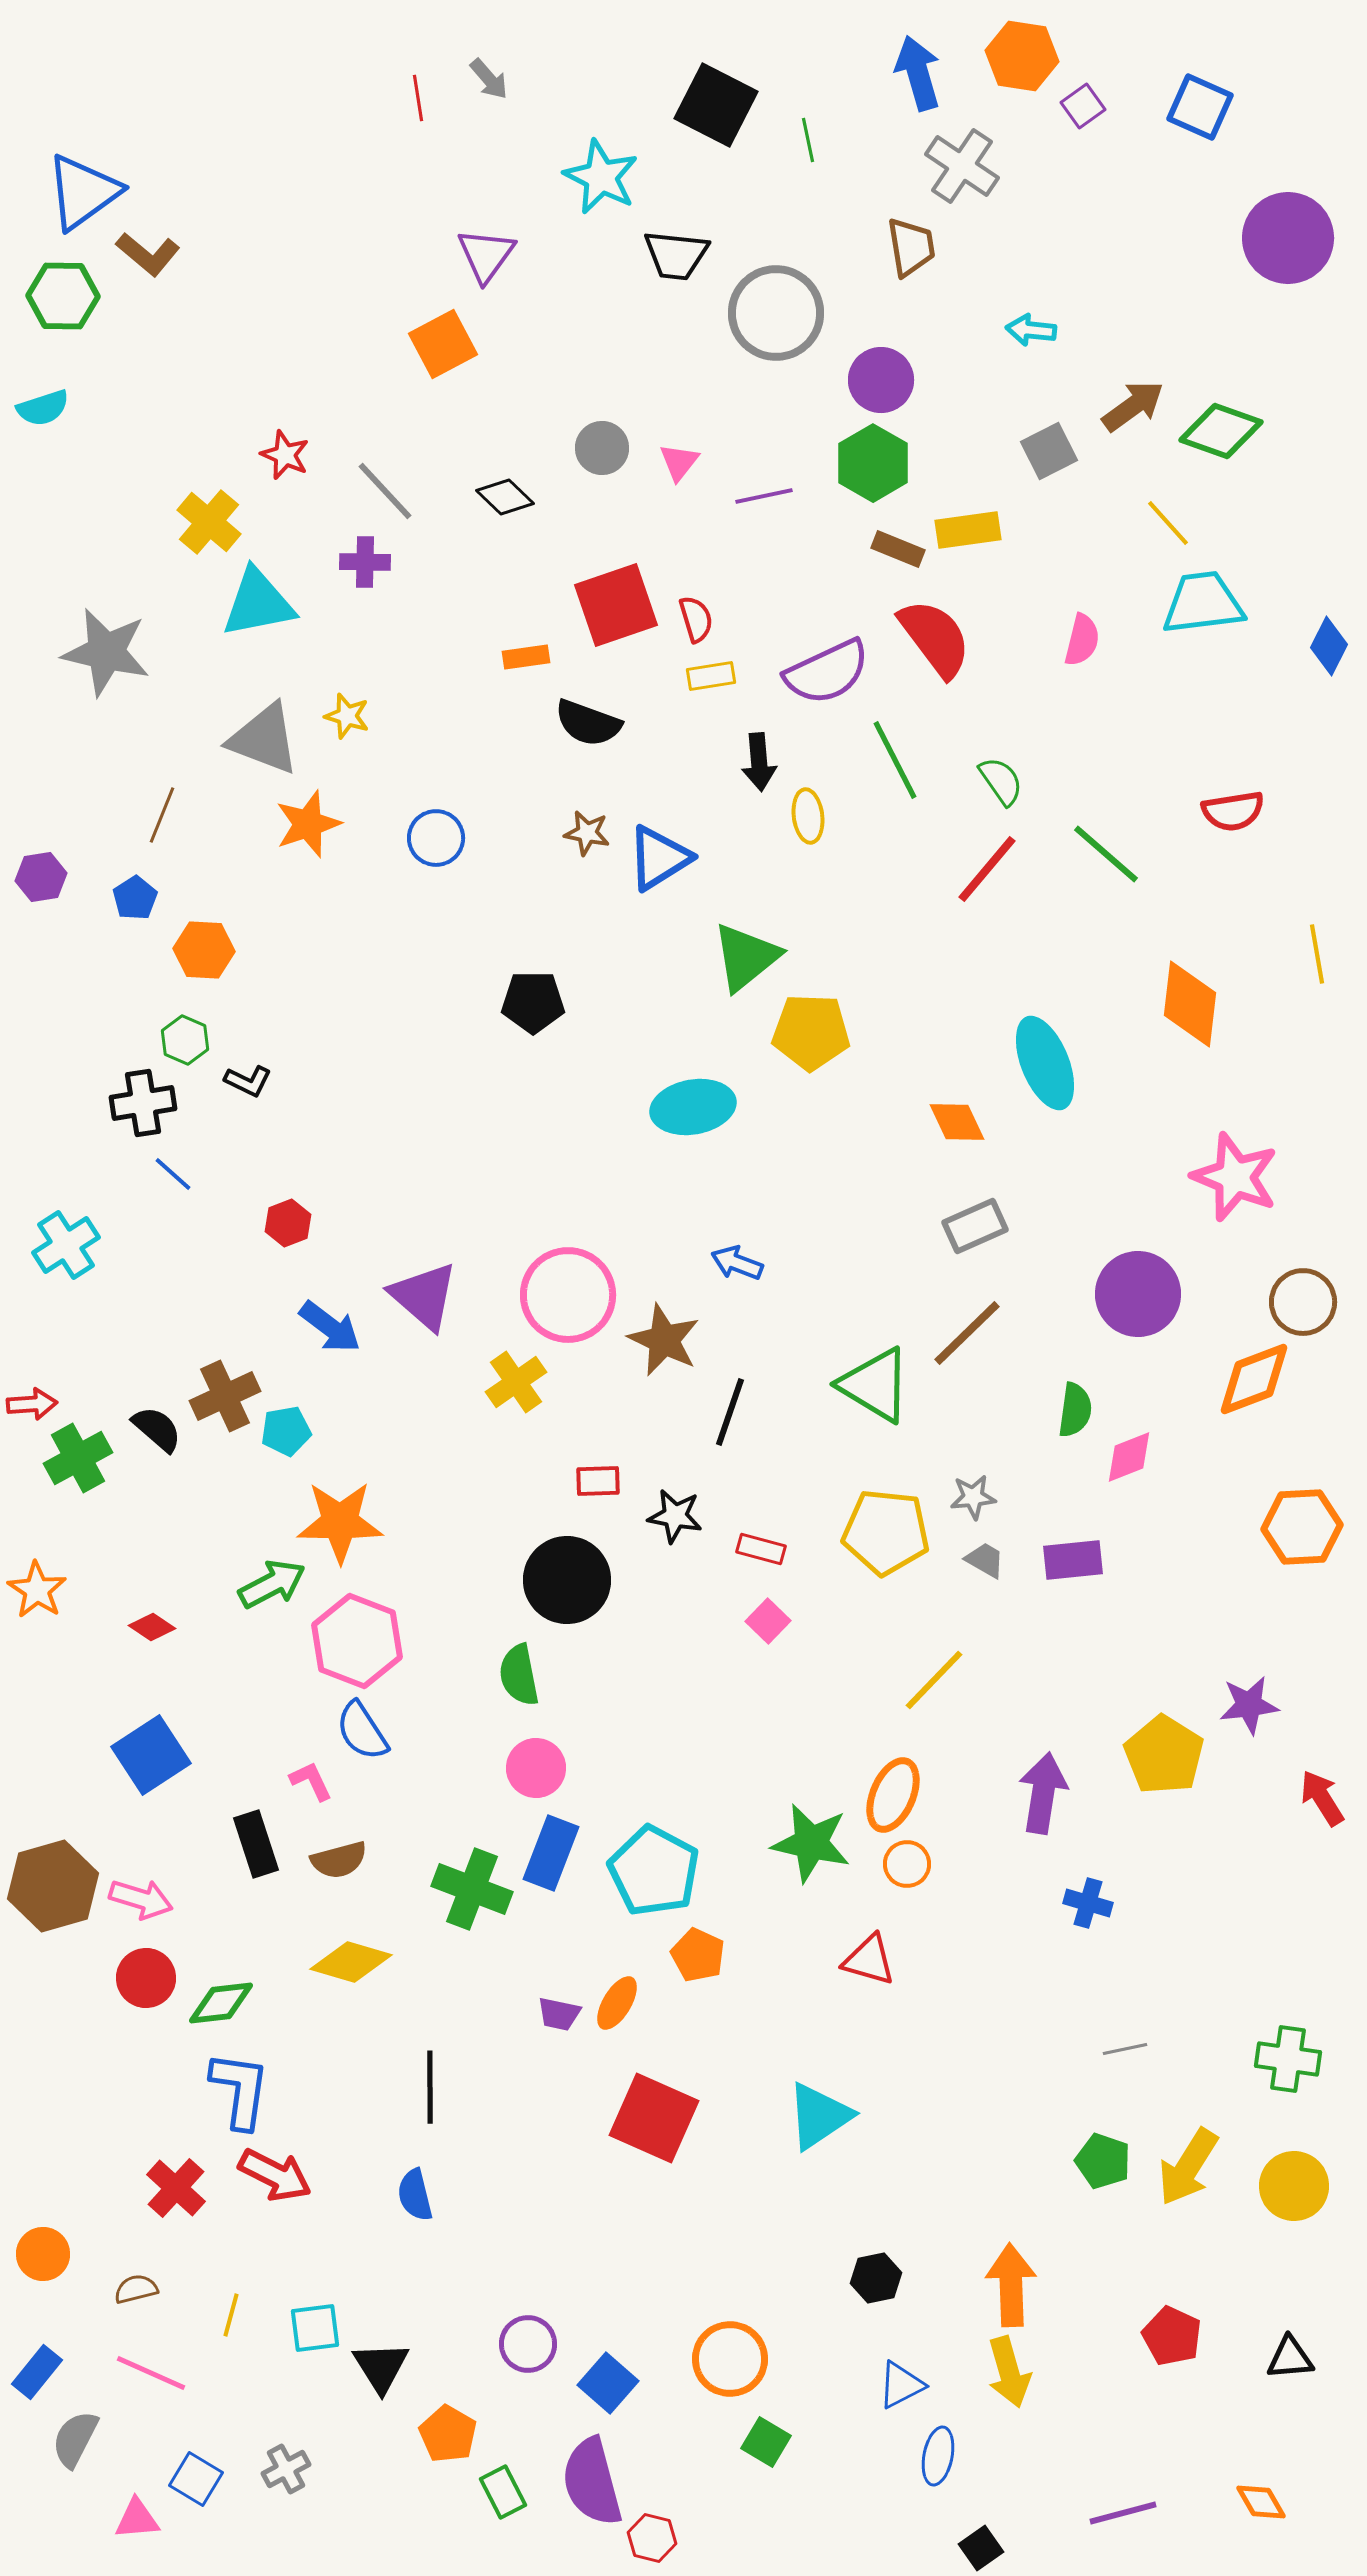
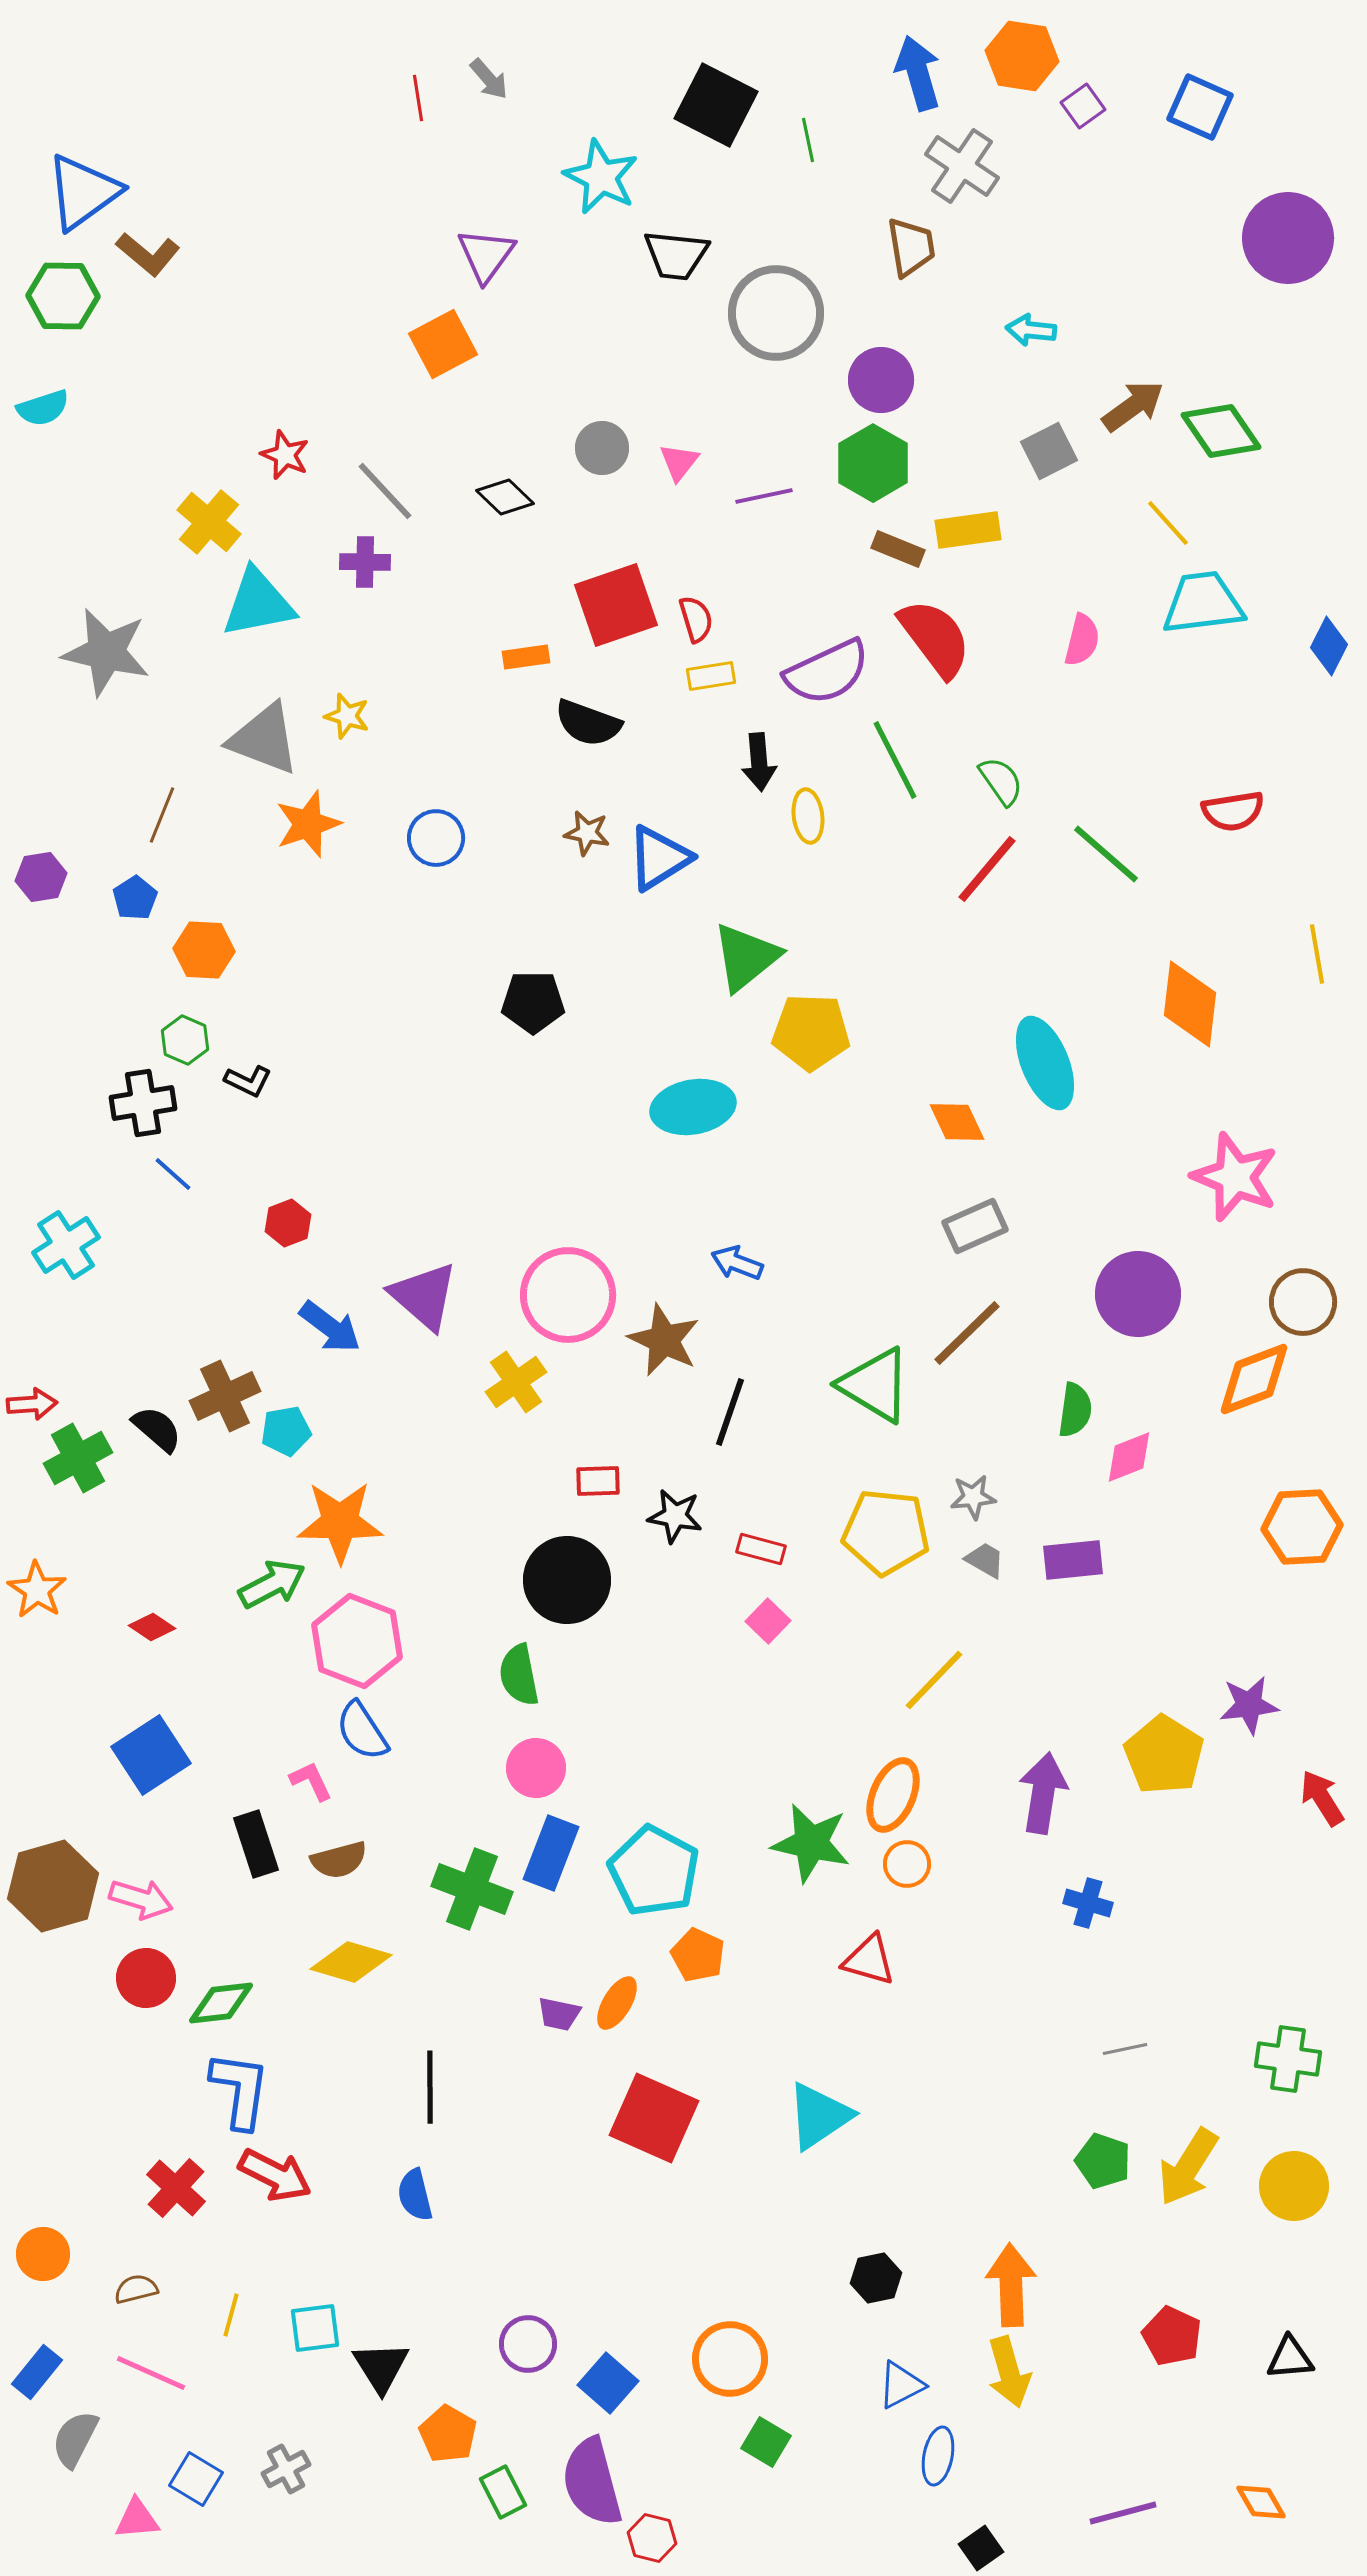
green diamond at (1221, 431): rotated 36 degrees clockwise
